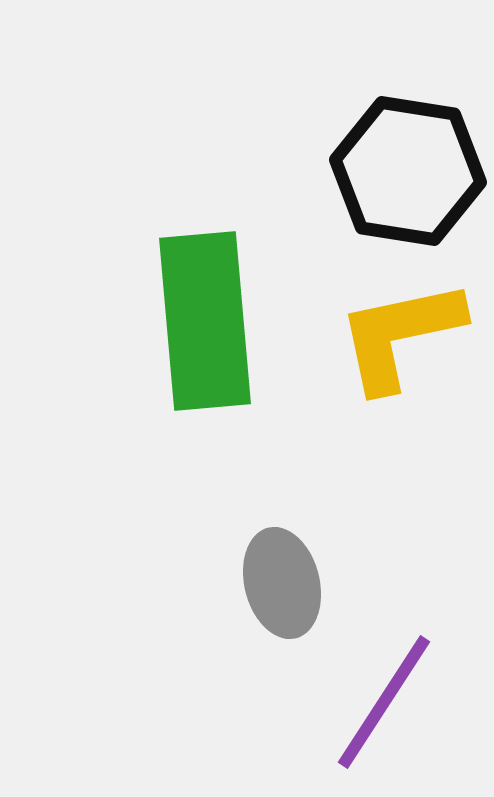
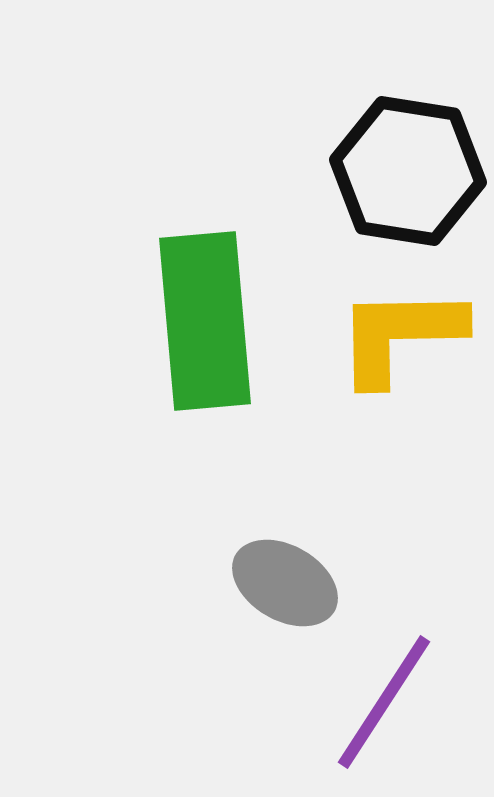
yellow L-shape: rotated 11 degrees clockwise
gray ellipse: moved 3 px right; rotated 46 degrees counterclockwise
